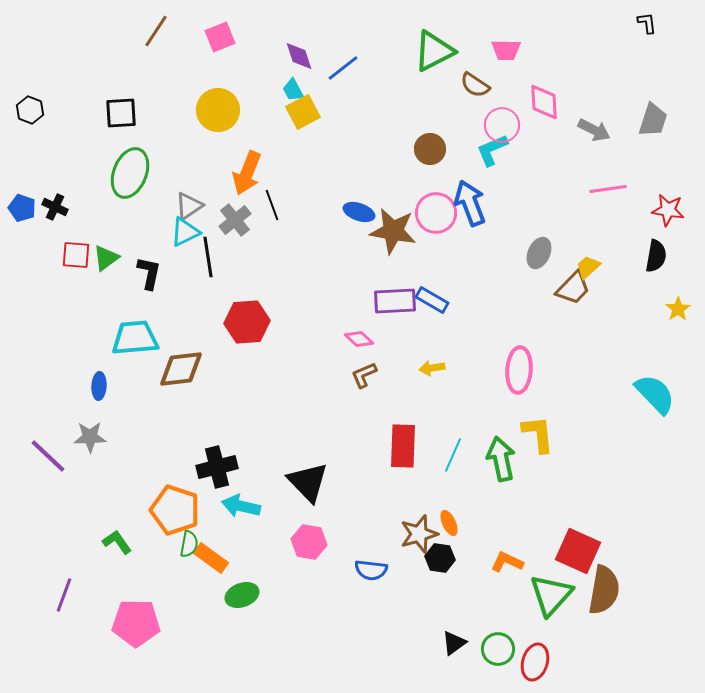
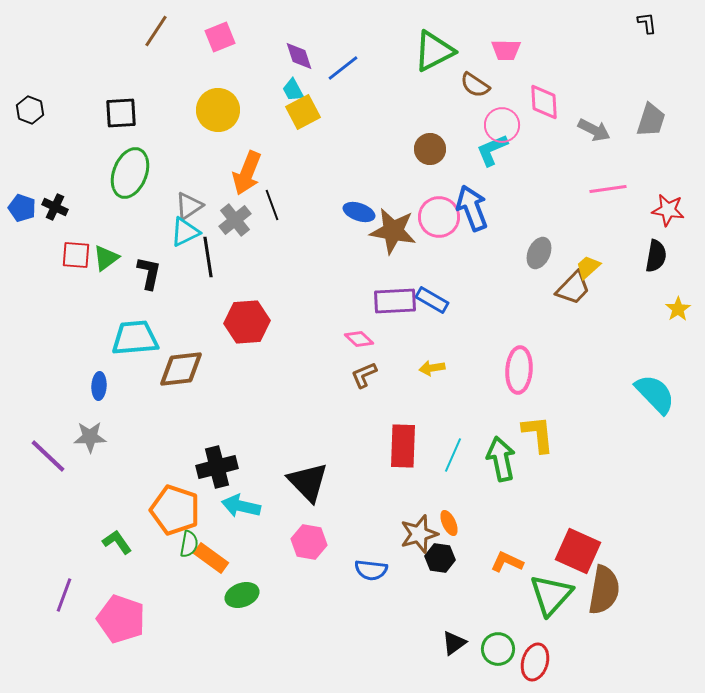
gray trapezoid at (653, 120): moved 2 px left
blue arrow at (470, 203): moved 2 px right, 5 px down
pink circle at (436, 213): moved 3 px right, 4 px down
pink pentagon at (136, 623): moved 15 px left, 4 px up; rotated 18 degrees clockwise
